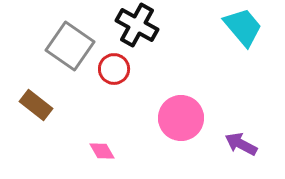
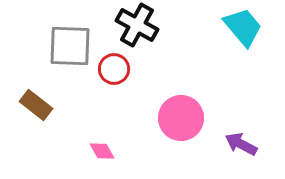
gray square: rotated 33 degrees counterclockwise
